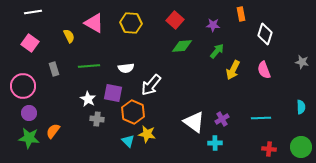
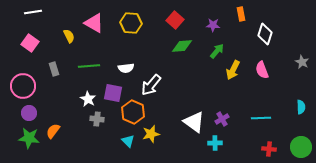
gray star: rotated 16 degrees clockwise
pink semicircle: moved 2 px left
yellow star: moved 4 px right; rotated 24 degrees counterclockwise
